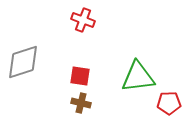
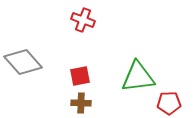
gray diamond: rotated 66 degrees clockwise
red square: rotated 20 degrees counterclockwise
brown cross: rotated 12 degrees counterclockwise
